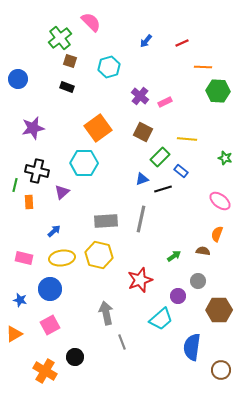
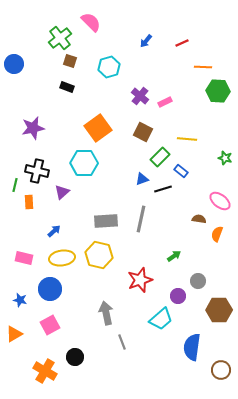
blue circle at (18, 79): moved 4 px left, 15 px up
brown semicircle at (203, 251): moved 4 px left, 32 px up
